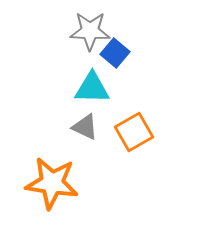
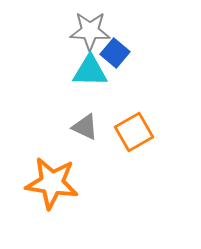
cyan triangle: moved 2 px left, 17 px up
